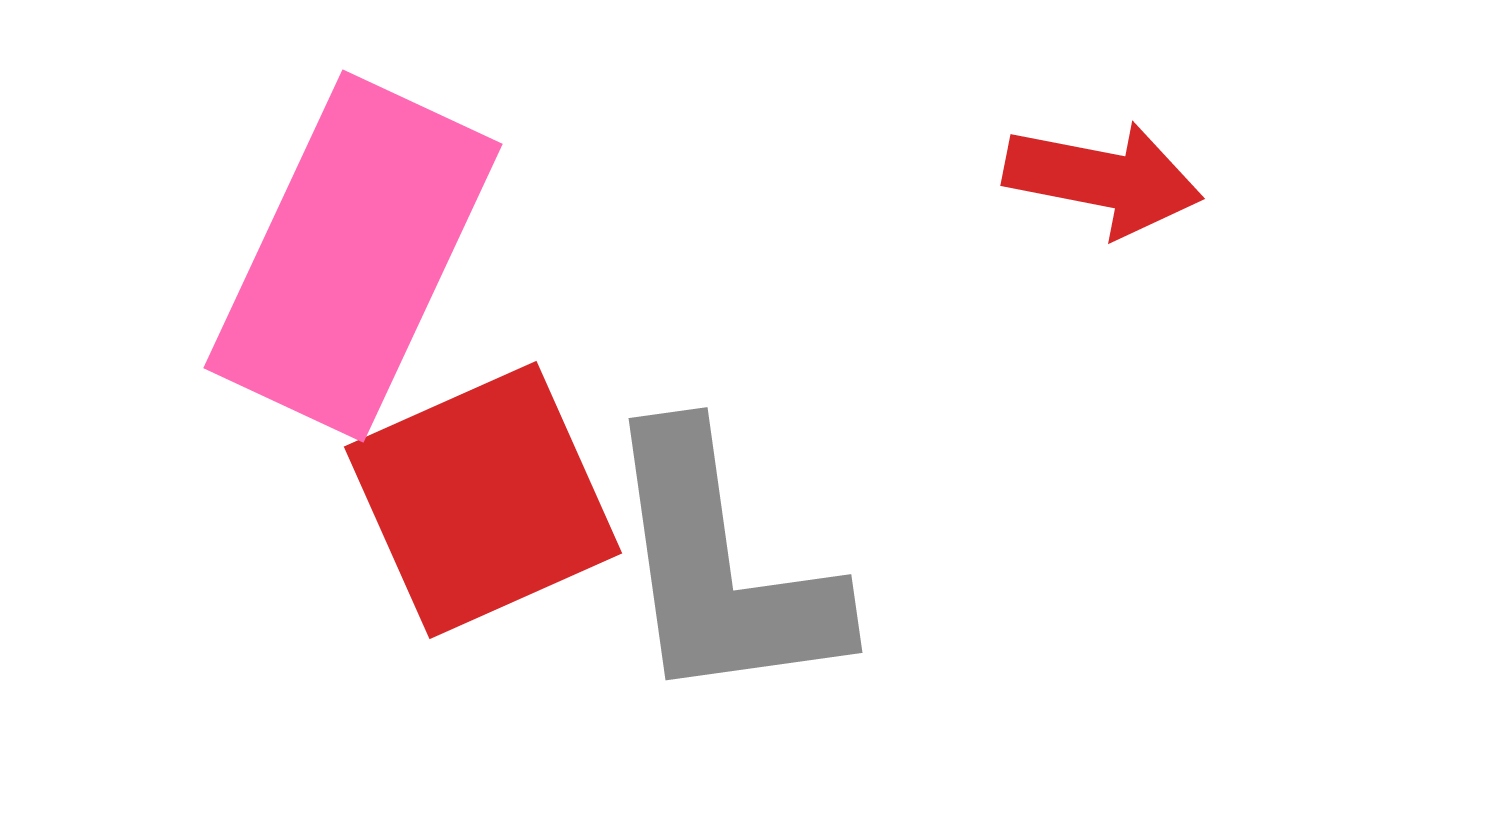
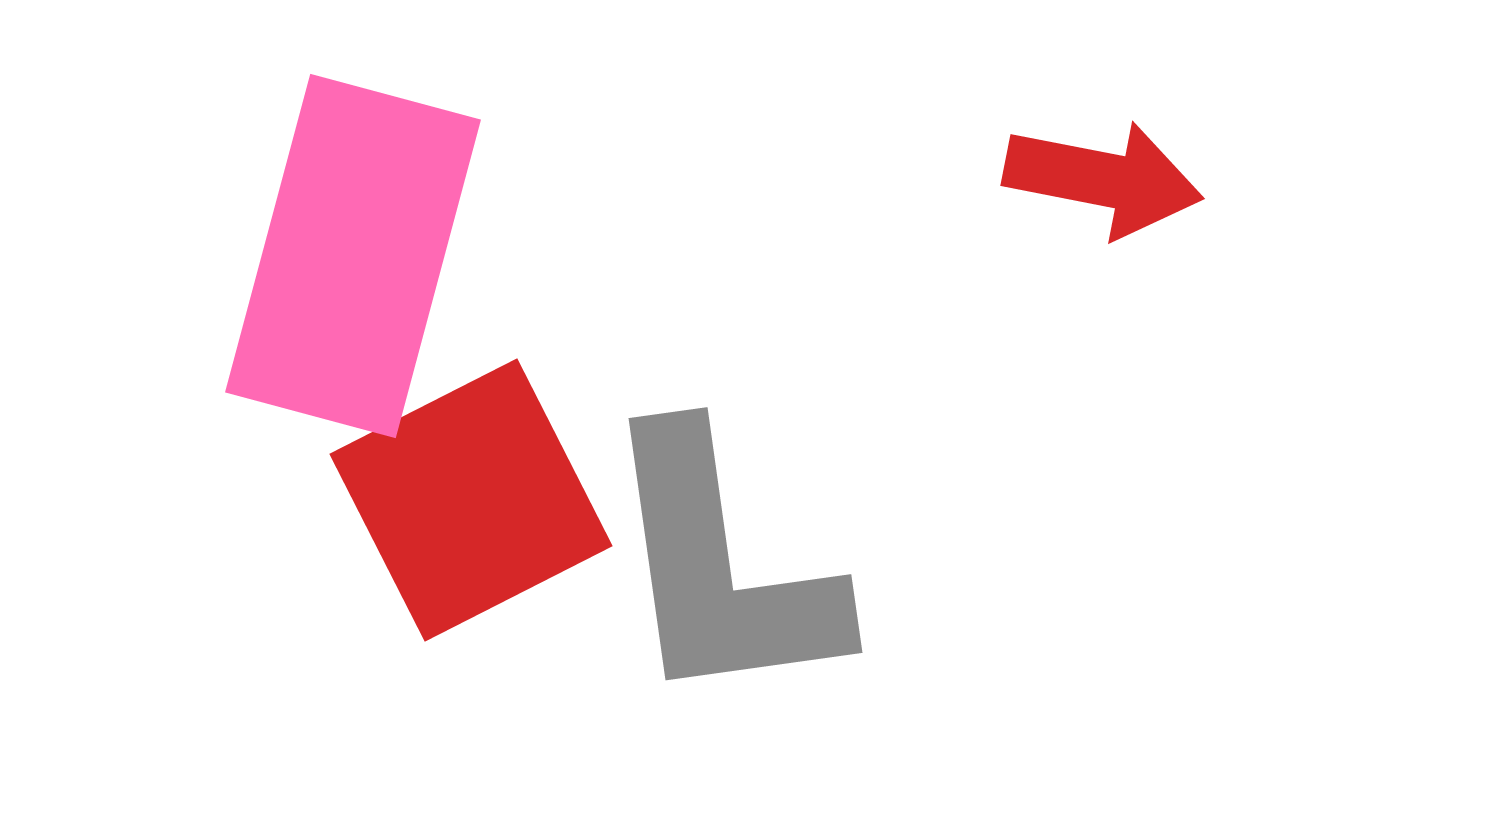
pink rectangle: rotated 10 degrees counterclockwise
red square: moved 12 px left; rotated 3 degrees counterclockwise
